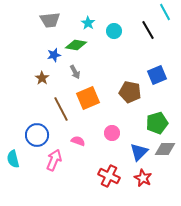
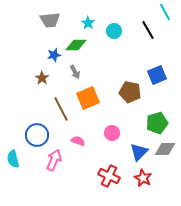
green diamond: rotated 10 degrees counterclockwise
